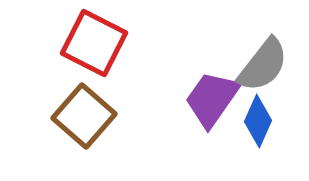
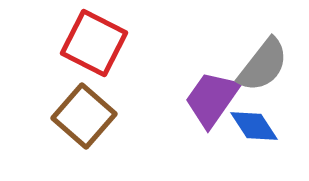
blue diamond: moved 4 px left, 5 px down; rotated 57 degrees counterclockwise
